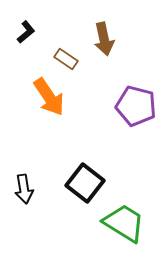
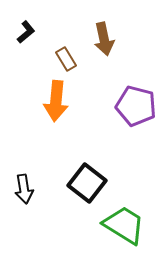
brown rectangle: rotated 25 degrees clockwise
orange arrow: moved 7 px right, 4 px down; rotated 39 degrees clockwise
black square: moved 2 px right
green trapezoid: moved 2 px down
